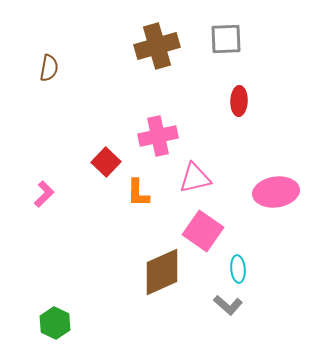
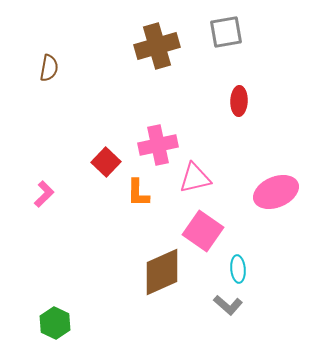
gray square: moved 7 px up; rotated 8 degrees counterclockwise
pink cross: moved 9 px down
pink ellipse: rotated 15 degrees counterclockwise
